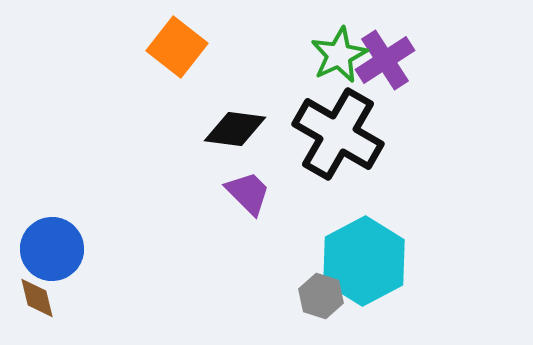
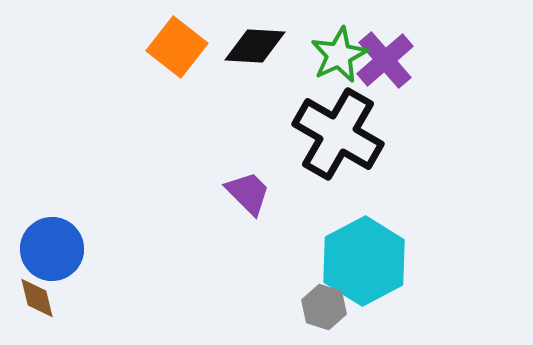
purple cross: rotated 8 degrees counterclockwise
black diamond: moved 20 px right, 83 px up; rotated 4 degrees counterclockwise
gray hexagon: moved 3 px right, 11 px down
